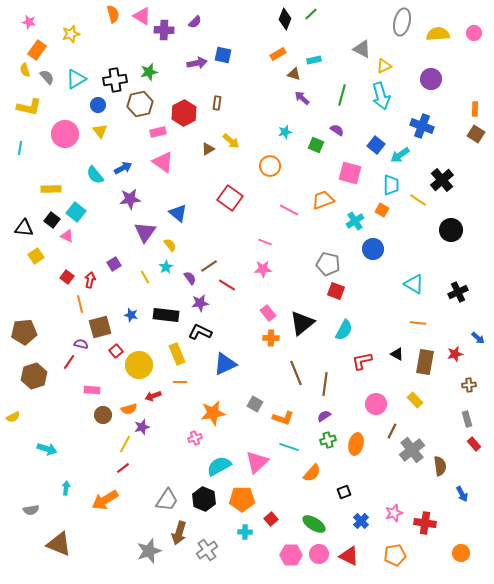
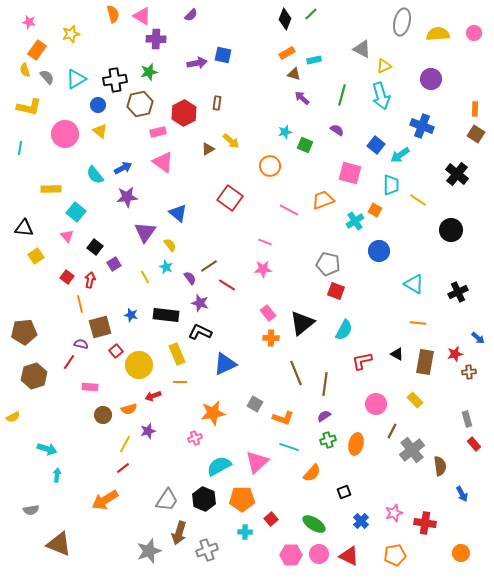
purple semicircle at (195, 22): moved 4 px left, 7 px up
purple cross at (164, 30): moved 8 px left, 9 px down
orange rectangle at (278, 54): moved 9 px right, 1 px up
yellow triangle at (100, 131): rotated 14 degrees counterclockwise
green square at (316, 145): moved 11 px left
black cross at (442, 180): moved 15 px right, 6 px up; rotated 10 degrees counterclockwise
purple star at (130, 199): moved 3 px left, 2 px up
orange square at (382, 210): moved 7 px left
black square at (52, 220): moved 43 px right, 27 px down
pink triangle at (67, 236): rotated 24 degrees clockwise
blue circle at (373, 249): moved 6 px right, 2 px down
cyan star at (166, 267): rotated 16 degrees counterclockwise
purple star at (200, 303): rotated 24 degrees clockwise
brown cross at (469, 385): moved 13 px up
pink rectangle at (92, 390): moved 2 px left, 3 px up
purple star at (142, 427): moved 6 px right, 4 px down
cyan arrow at (66, 488): moved 9 px left, 13 px up
gray cross at (207, 550): rotated 15 degrees clockwise
